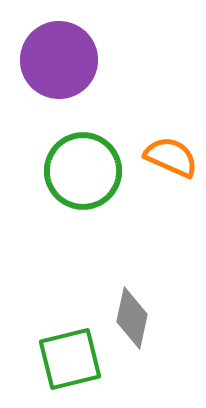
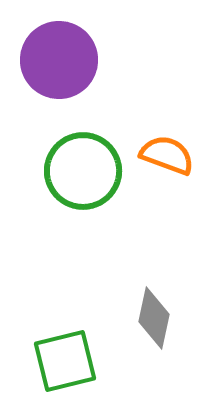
orange semicircle: moved 4 px left, 2 px up; rotated 4 degrees counterclockwise
gray diamond: moved 22 px right
green square: moved 5 px left, 2 px down
